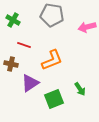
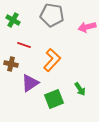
orange L-shape: rotated 25 degrees counterclockwise
